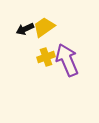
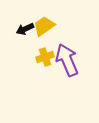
yellow trapezoid: moved 1 px up
yellow cross: moved 1 px left
